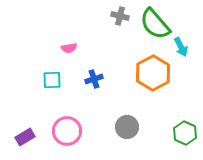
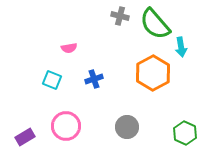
cyan arrow: rotated 18 degrees clockwise
cyan square: rotated 24 degrees clockwise
pink circle: moved 1 px left, 5 px up
